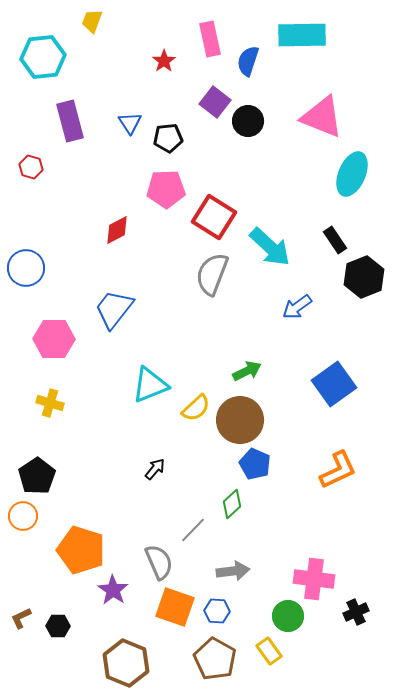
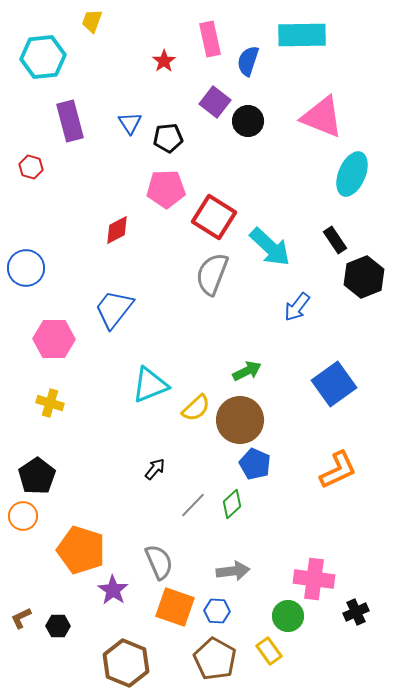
blue arrow at (297, 307): rotated 16 degrees counterclockwise
gray line at (193, 530): moved 25 px up
